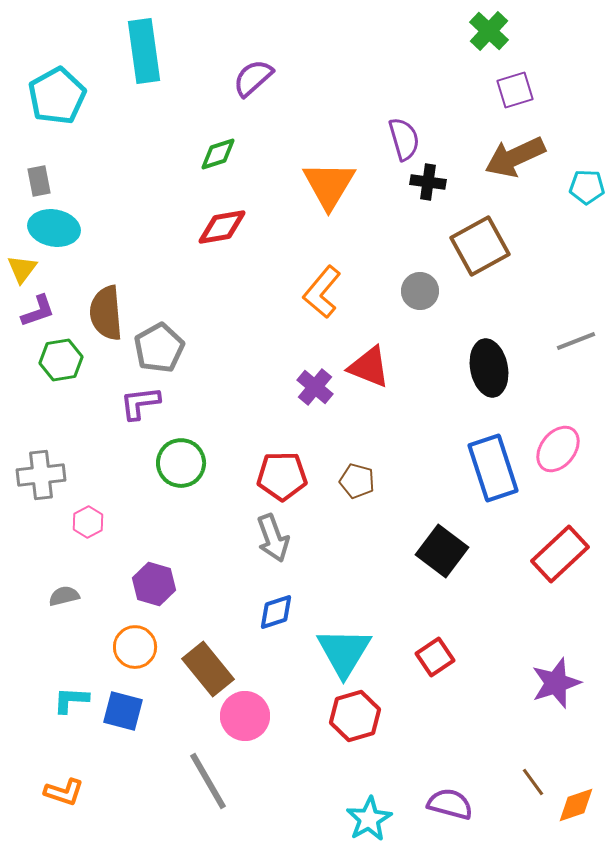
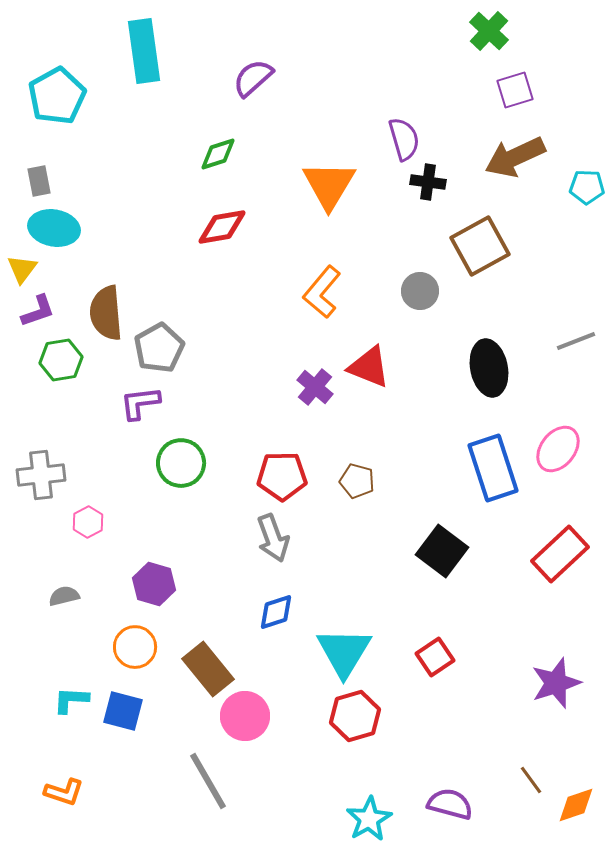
brown line at (533, 782): moved 2 px left, 2 px up
